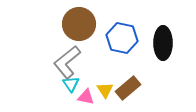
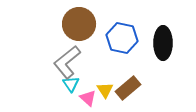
pink triangle: moved 2 px right, 1 px down; rotated 30 degrees clockwise
